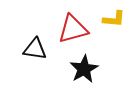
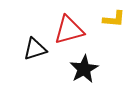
red triangle: moved 4 px left, 1 px down
black triangle: rotated 25 degrees counterclockwise
